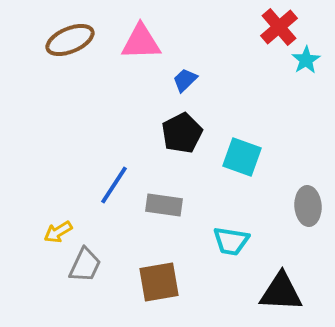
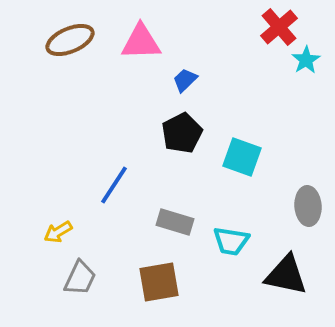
gray rectangle: moved 11 px right, 17 px down; rotated 9 degrees clockwise
gray trapezoid: moved 5 px left, 13 px down
black triangle: moved 5 px right, 17 px up; rotated 9 degrees clockwise
